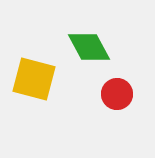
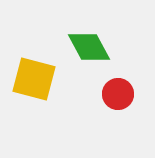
red circle: moved 1 px right
